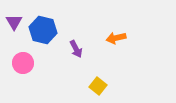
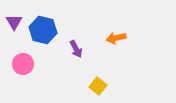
pink circle: moved 1 px down
